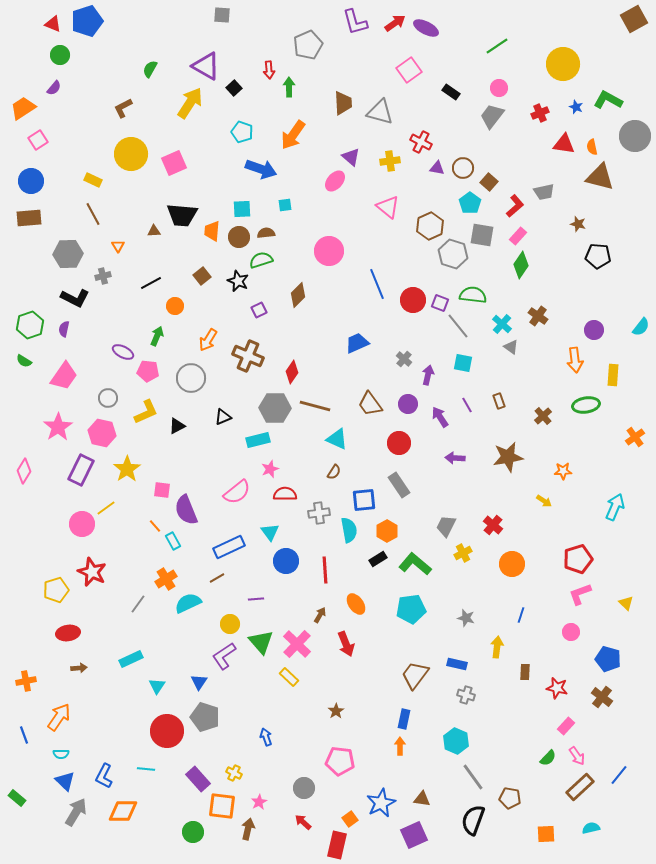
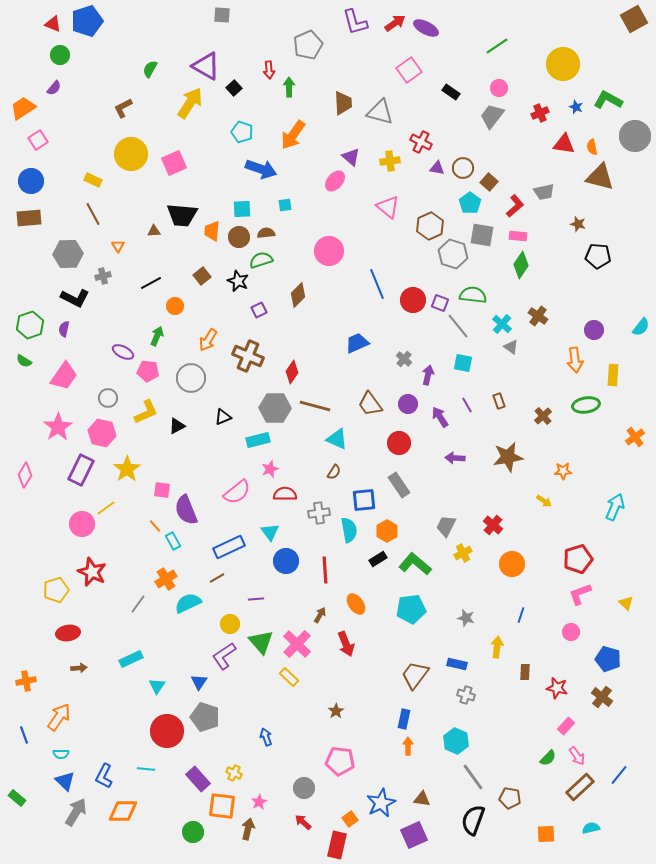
pink rectangle at (518, 236): rotated 54 degrees clockwise
pink diamond at (24, 471): moved 1 px right, 4 px down
orange arrow at (400, 746): moved 8 px right
